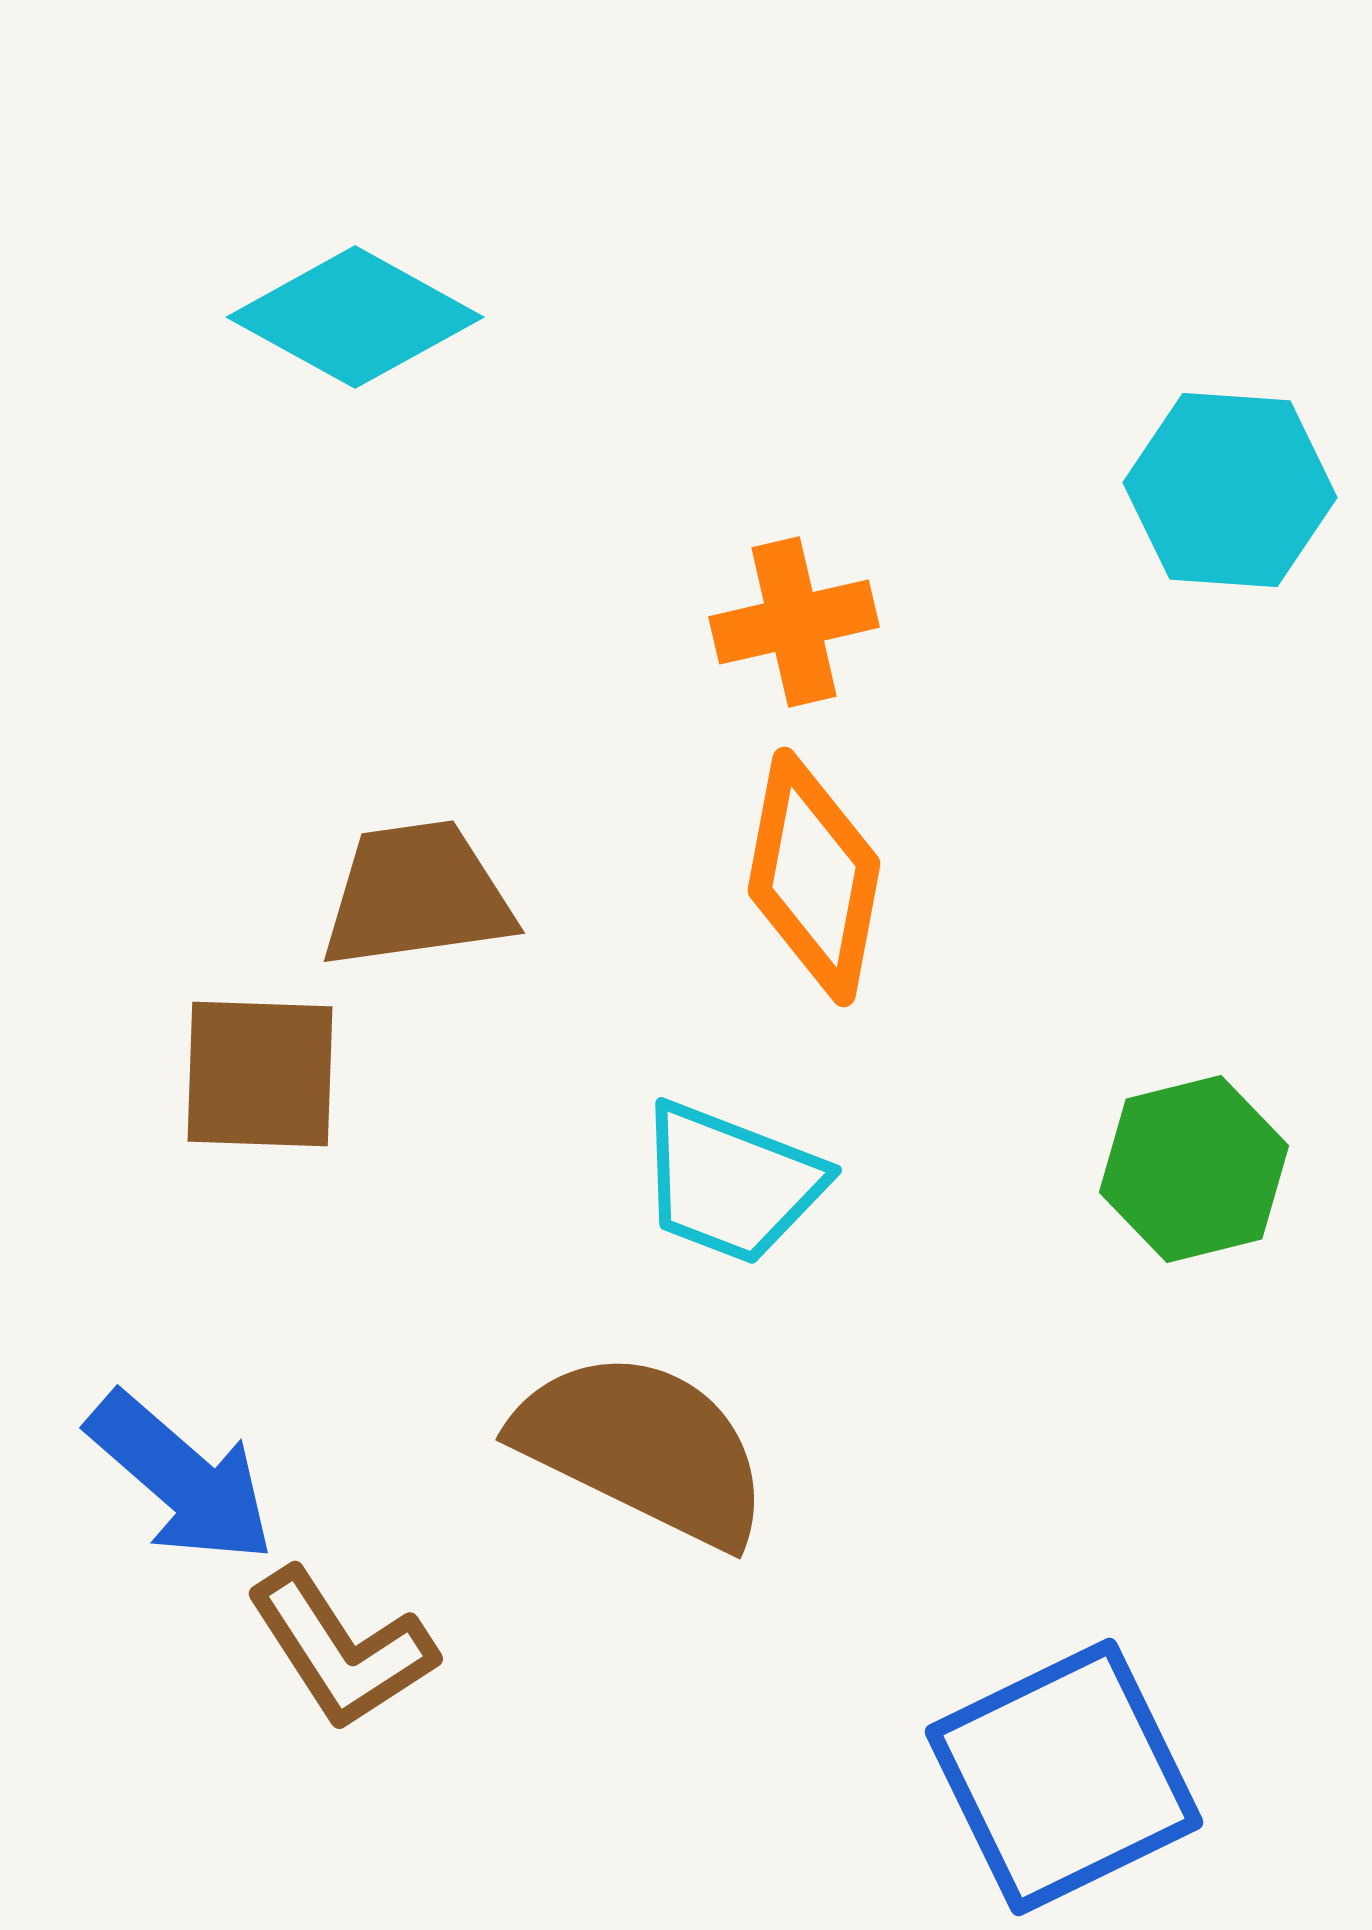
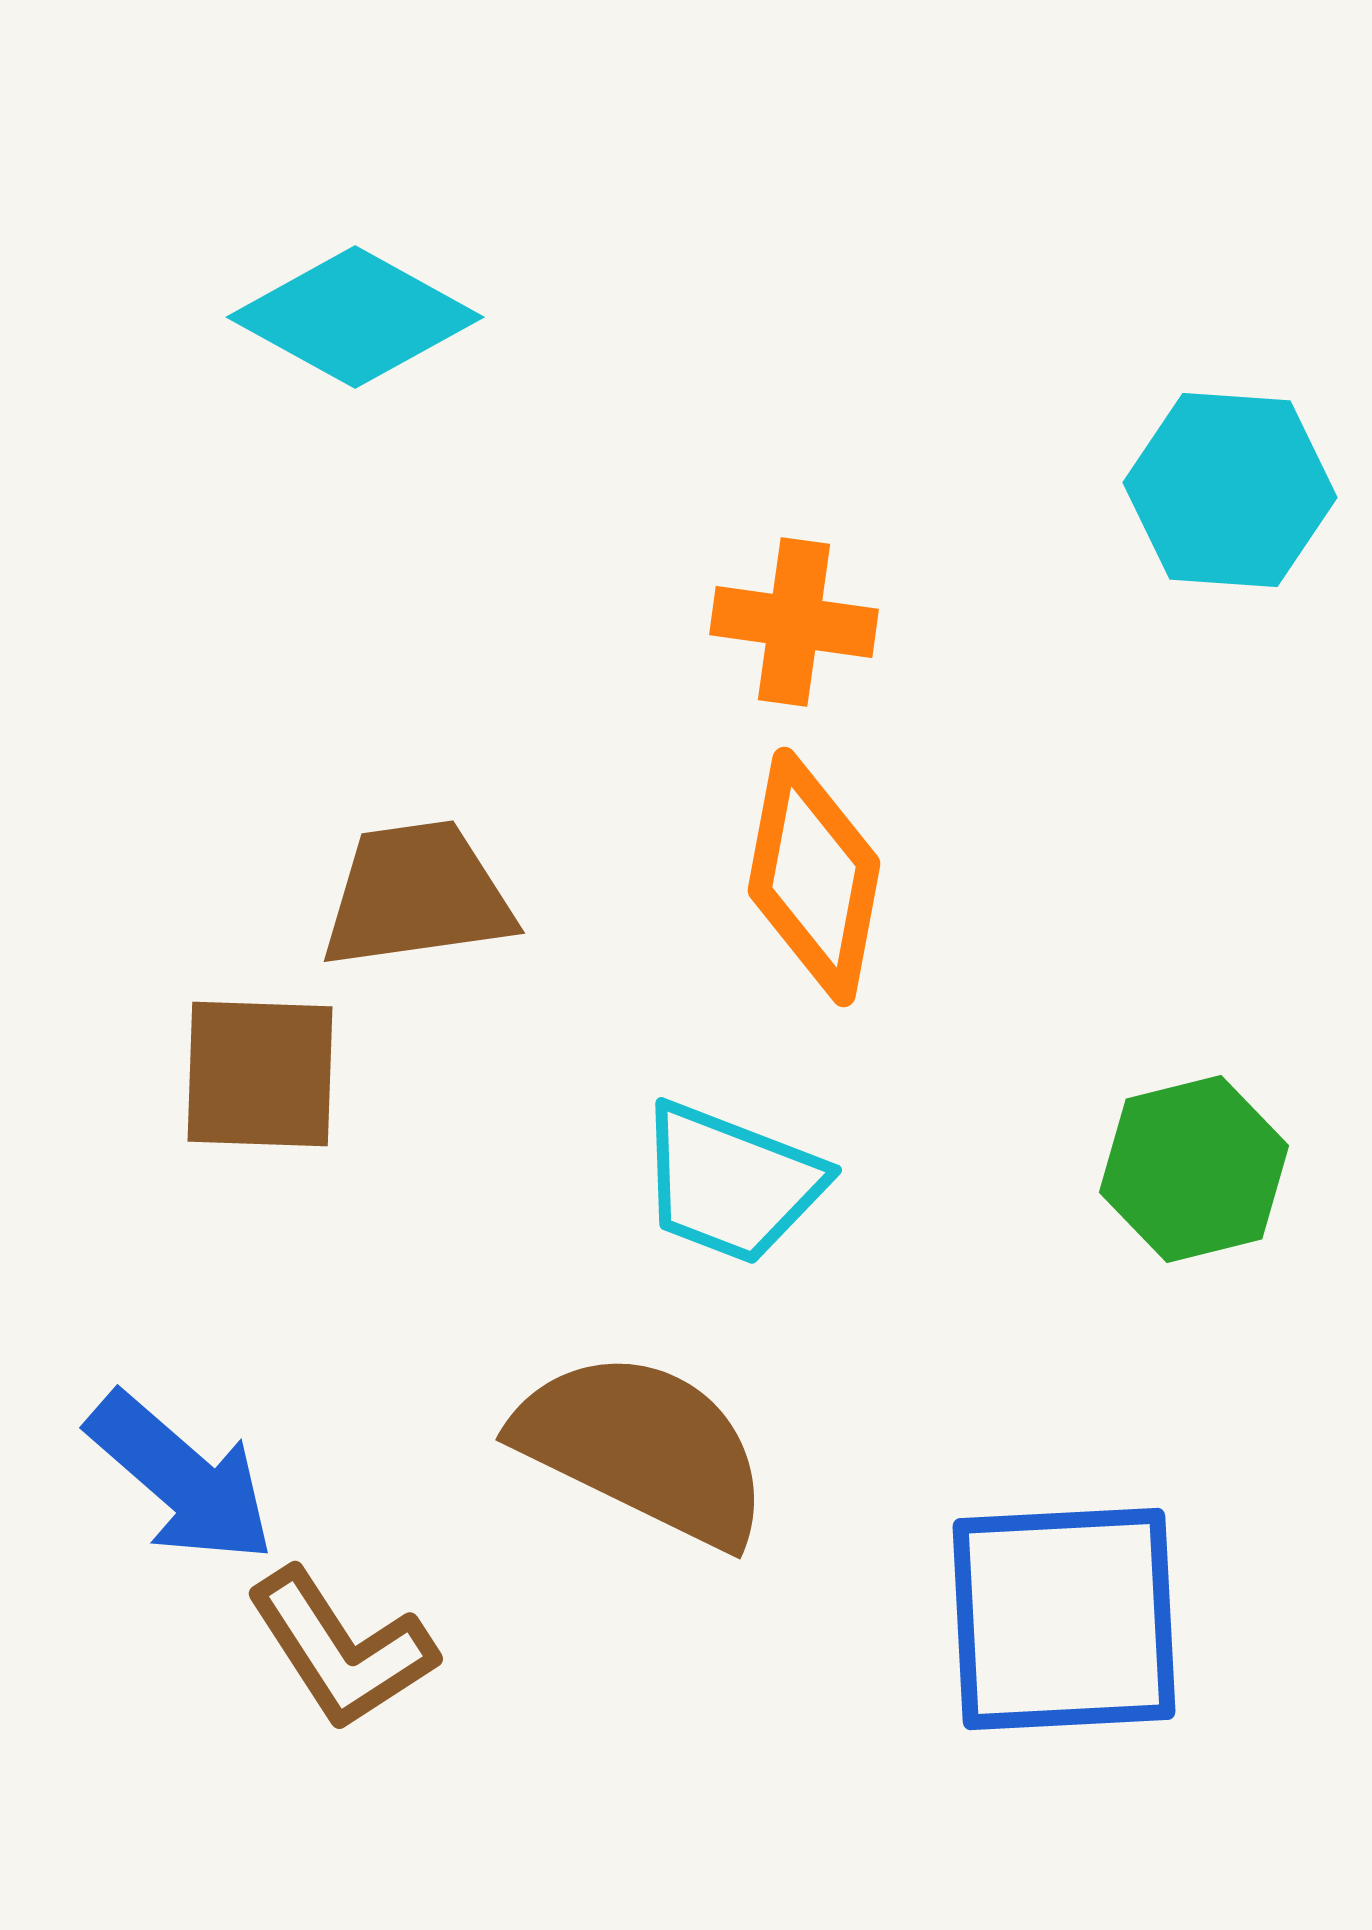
orange cross: rotated 21 degrees clockwise
blue square: moved 158 px up; rotated 23 degrees clockwise
